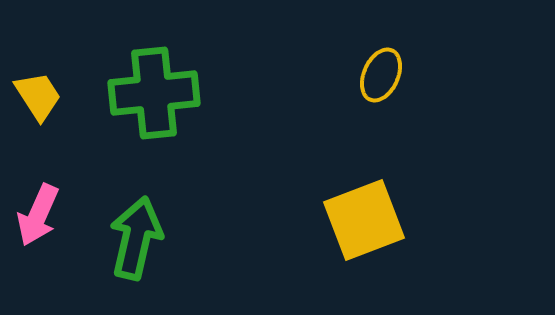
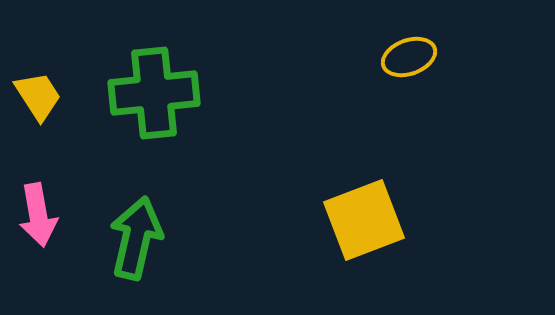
yellow ellipse: moved 28 px right, 18 px up; rotated 46 degrees clockwise
pink arrow: rotated 34 degrees counterclockwise
